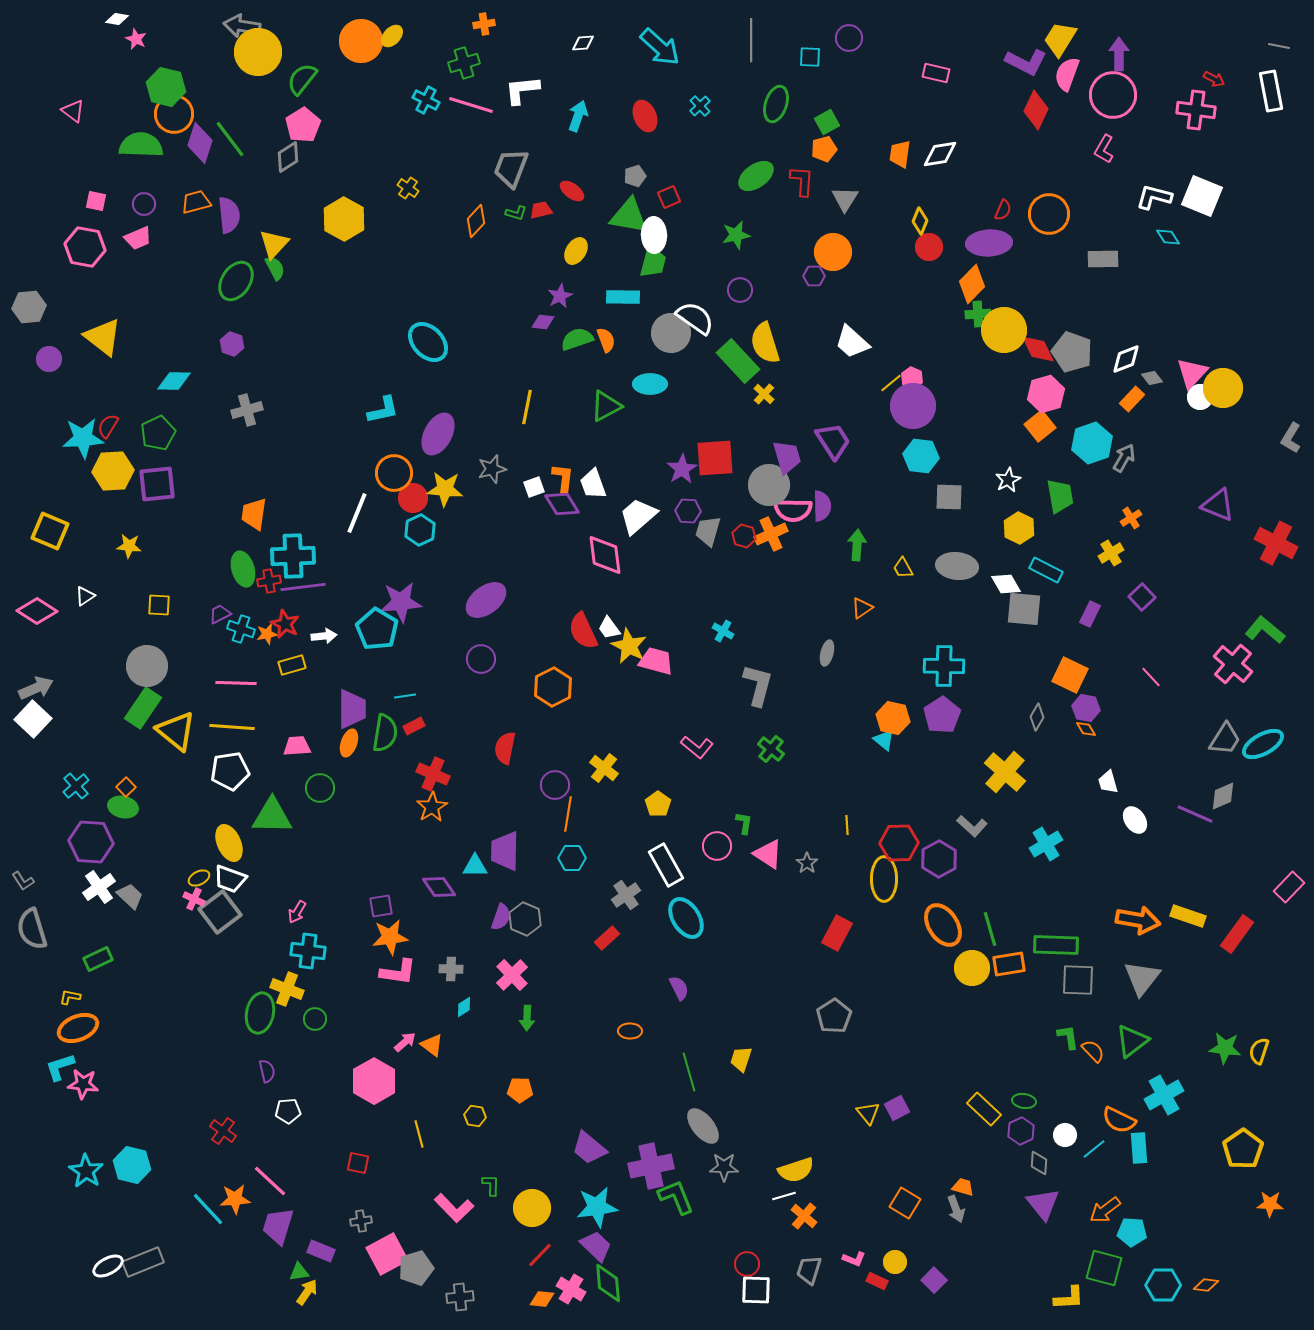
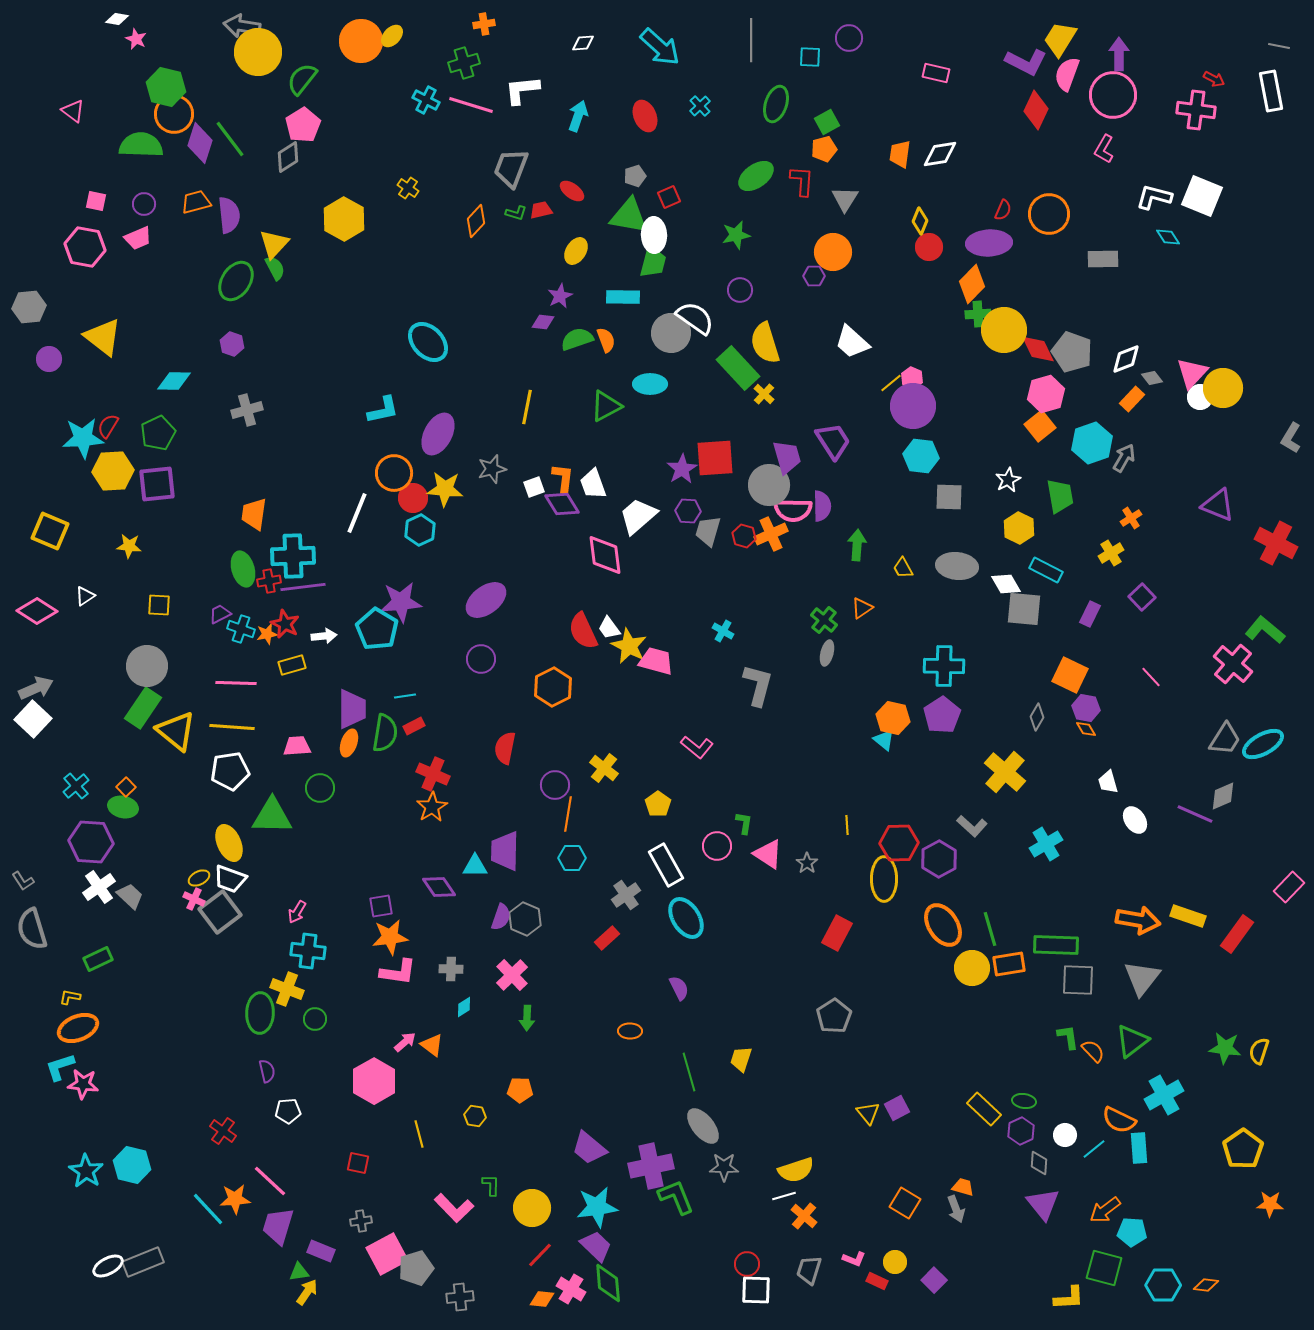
green rectangle at (738, 361): moved 7 px down
green cross at (771, 749): moved 53 px right, 129 px up
green ellipse at (260, 1013): rotated 9 degrees counterclockwise
